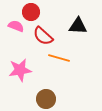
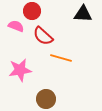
red circle: moved 1 px right, 1 px up
black triangle: moved 5 px right, 12 px up
orange line: moved 2 px right
